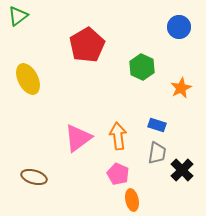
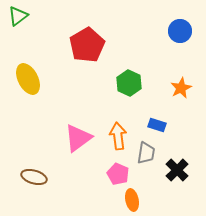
blue circle: moved 1 px right, 4 px down
green hexagon: moved 13 px left, 16 px down
gray trapezoid: moved 11 px left
black cross: moved 5 px left
